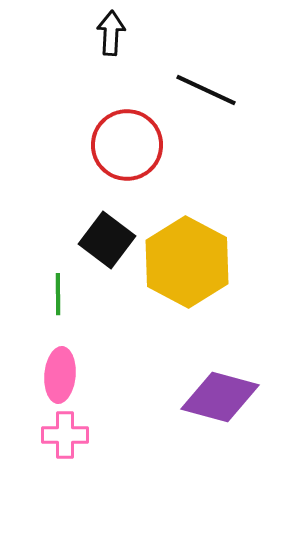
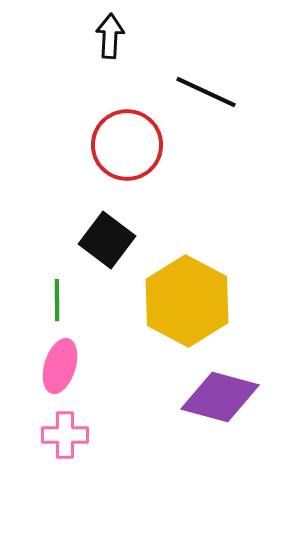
black arrow: moved 1 px left, 3 px down
black line: moved 2 px down
yellow hexagon: moved 39 px down
green line: moved 1 px left, 6 px down
pink ellipse: moved 9 px up; rotated 12 degrees clockwise
